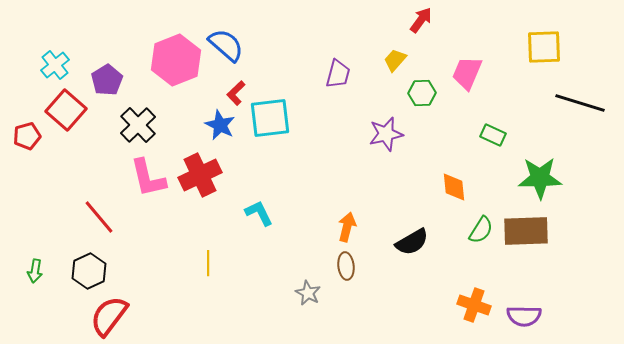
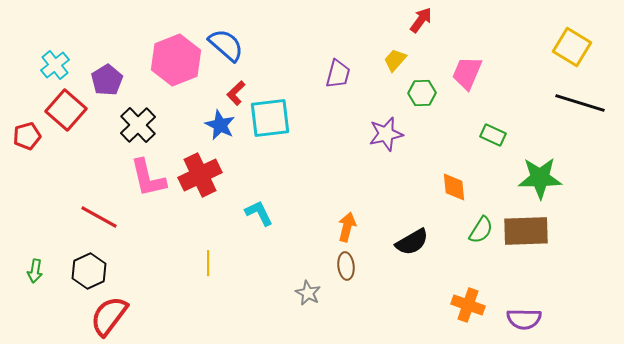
yellow square: moved 28 px right; rotated 33 degrees clockwise
red line: rotated 21 degrees counterclockwise
orange cross: moved 6 px left
purple semicircle: moved 3 px down
